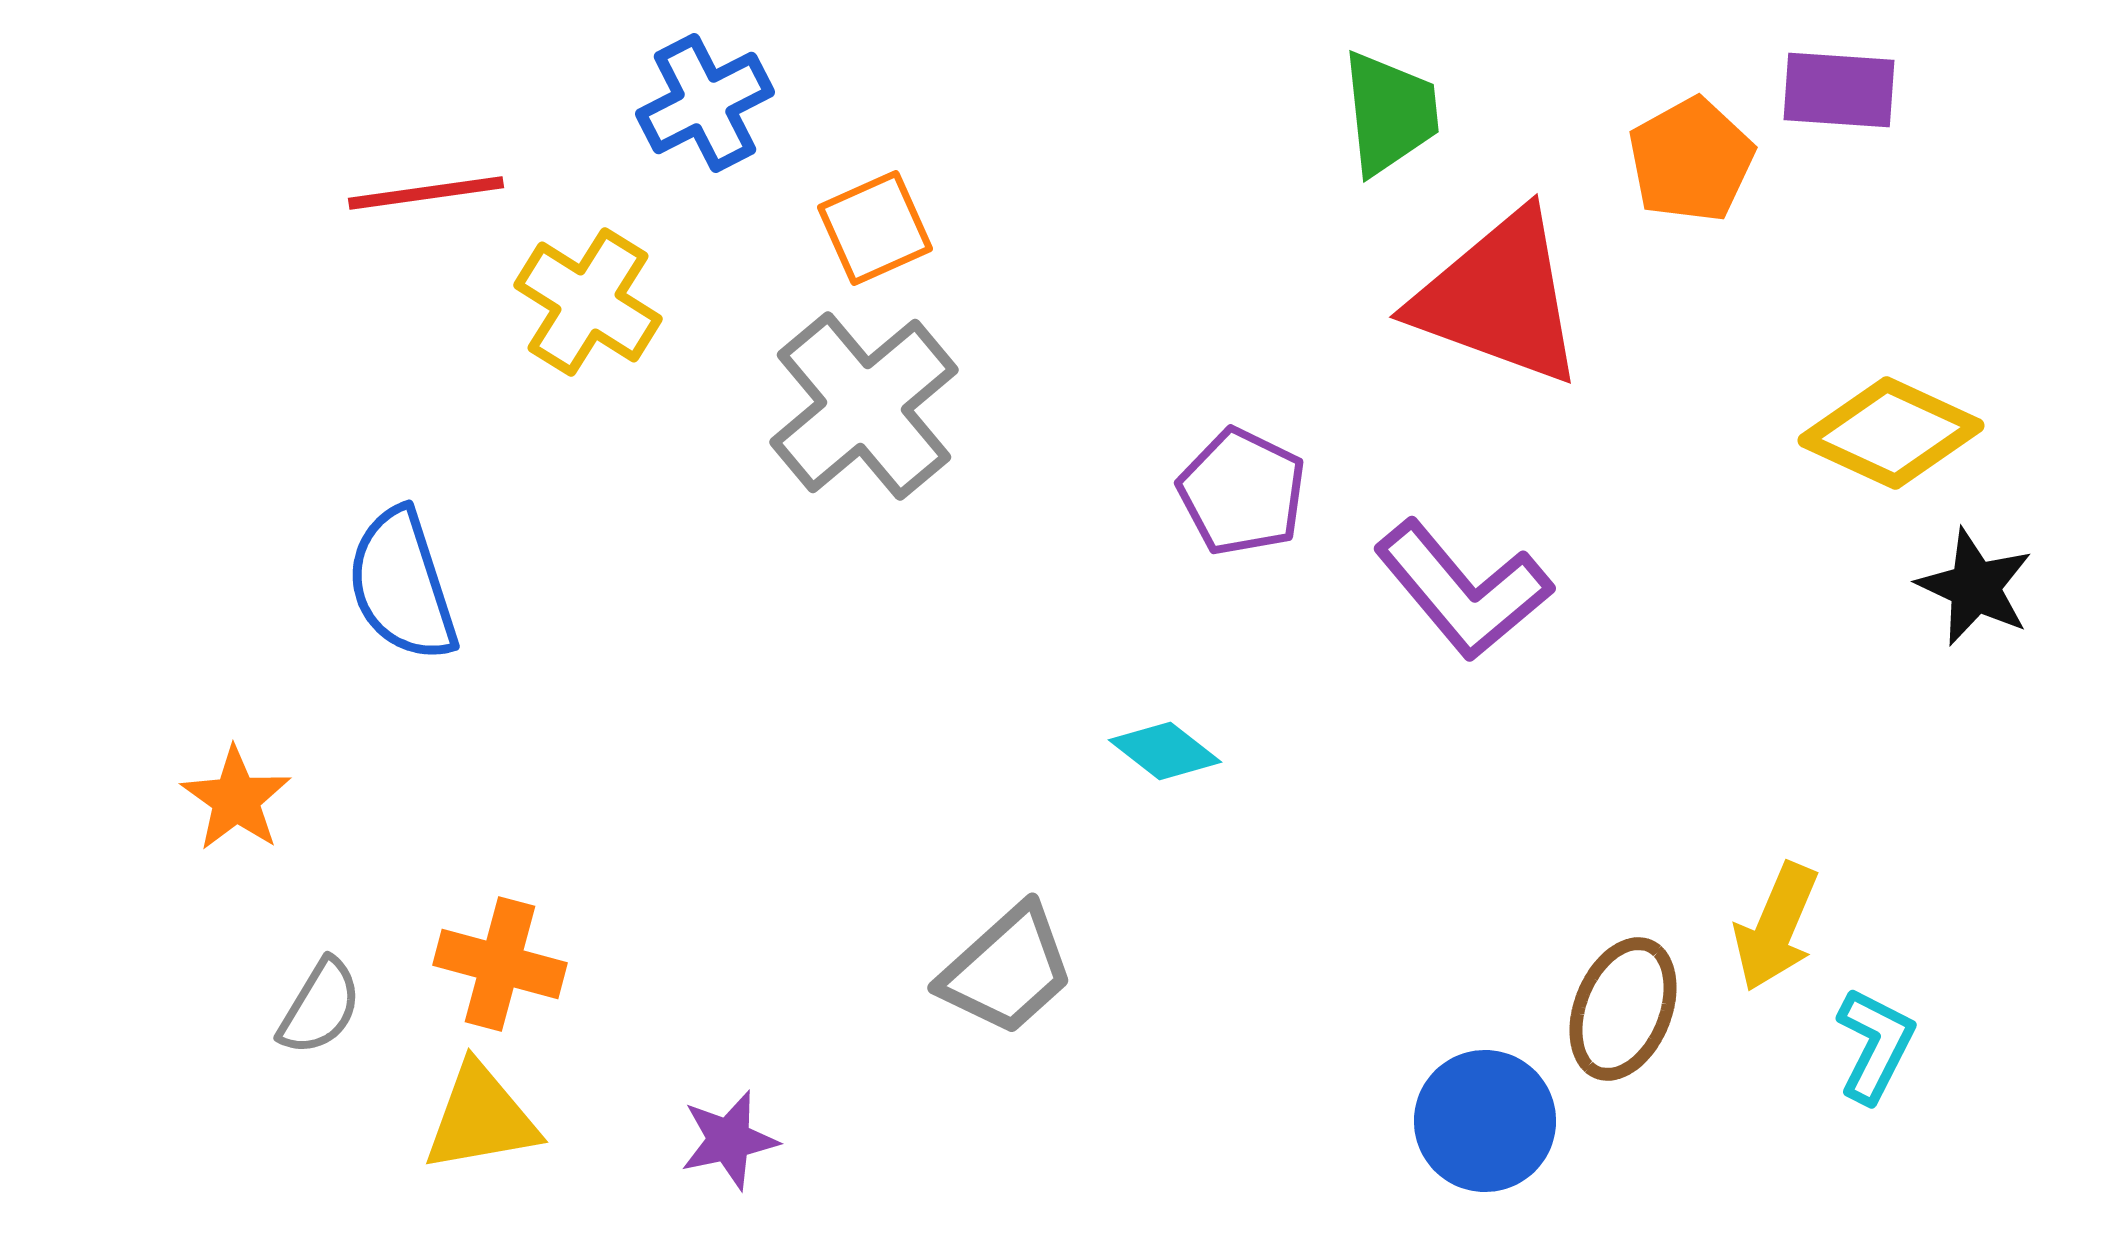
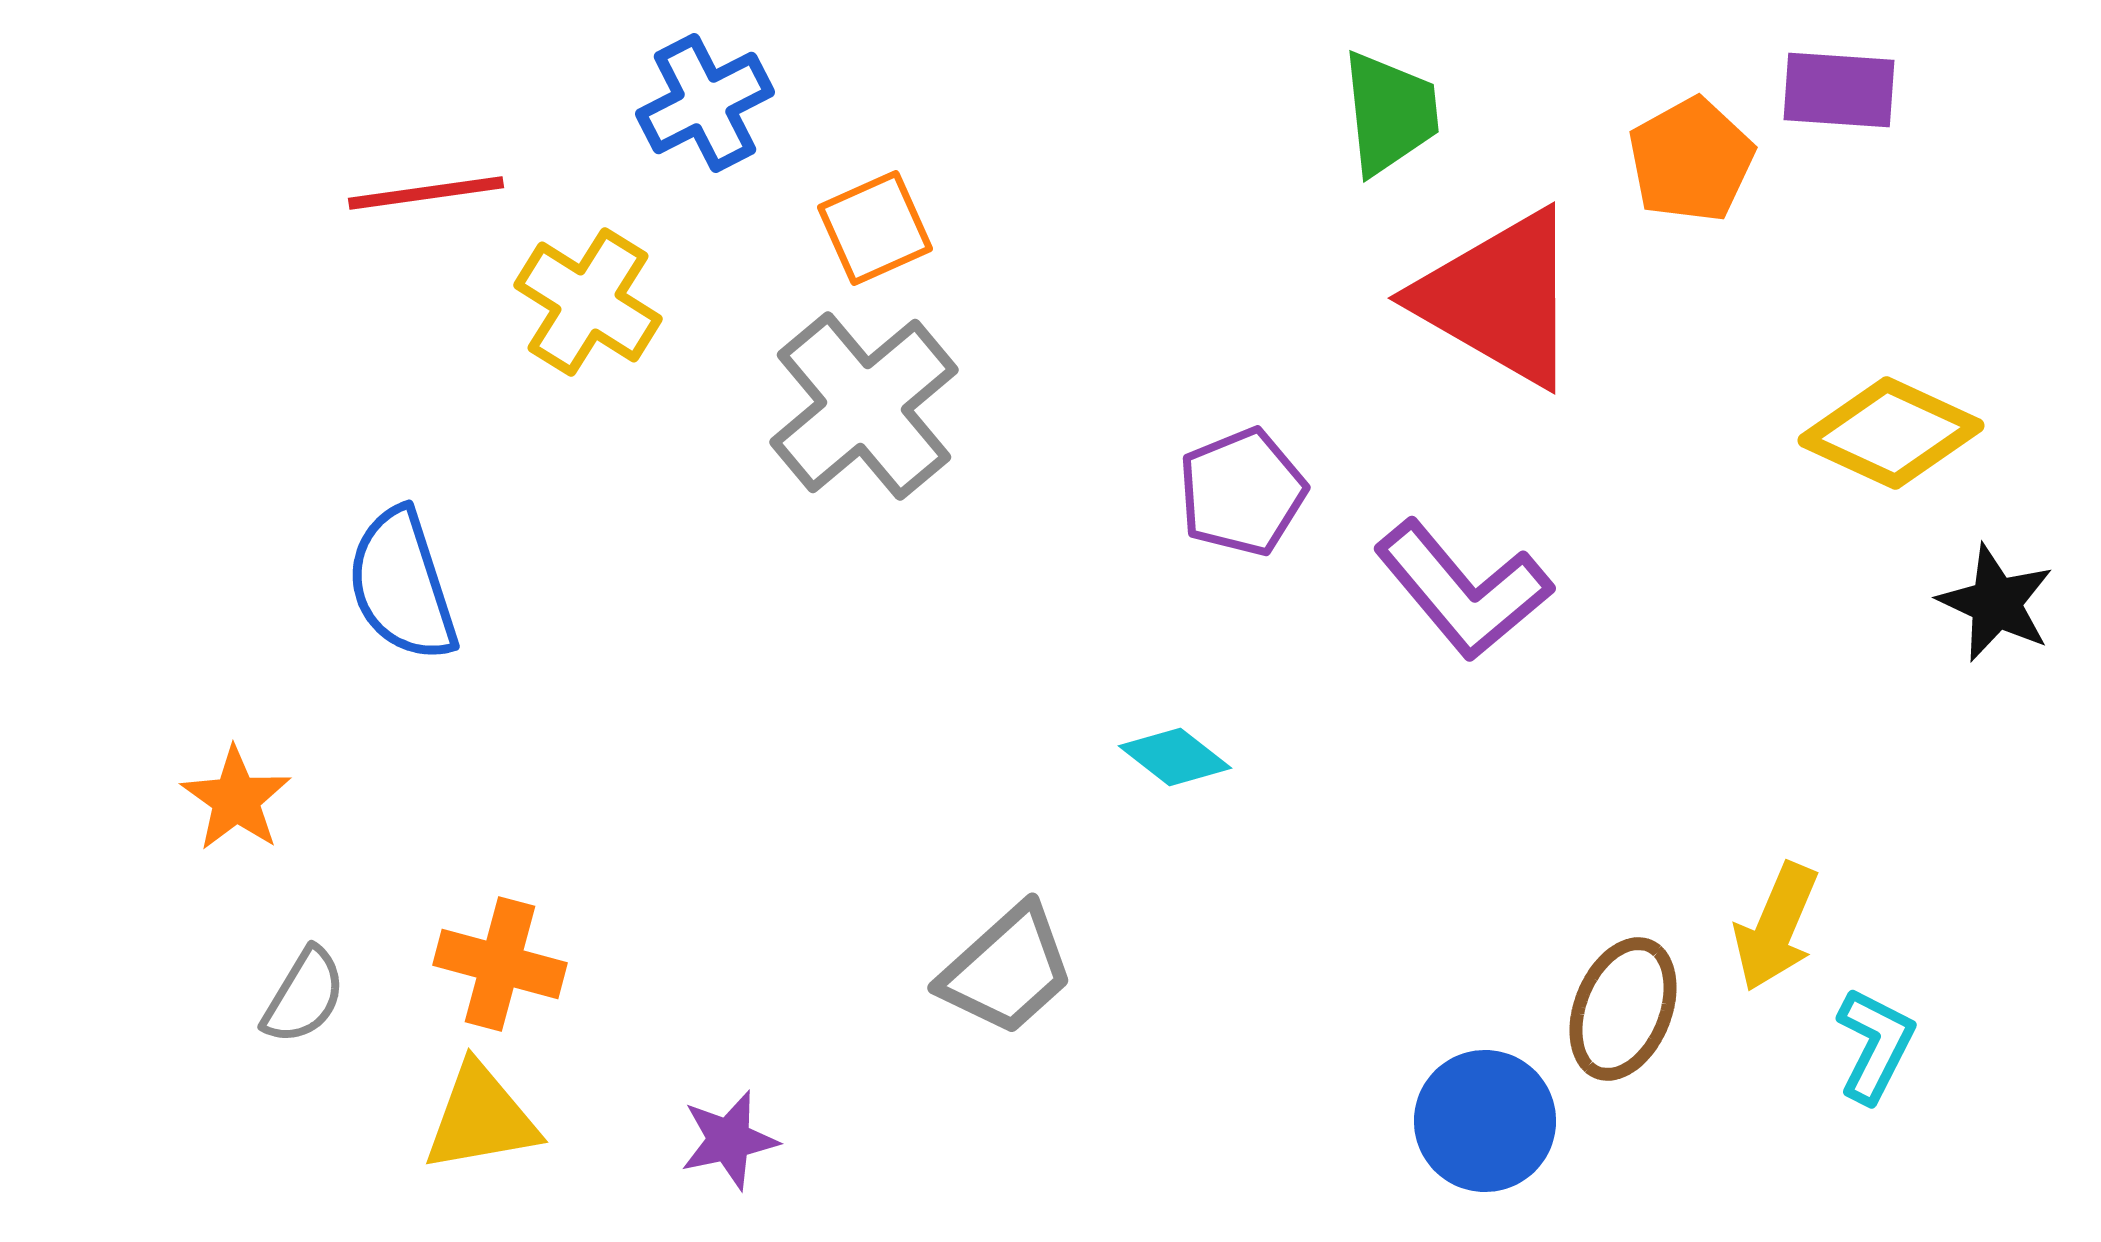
red triangle: rotated 10 degrees clockwise
purple pentagon: rotated 24 degrees clockwise
black star: moved 21 px right, 16 px down
cyan diamond: moved 10 px right, 6 px down
gray semicircle: moved 16 px left, 11 px up
